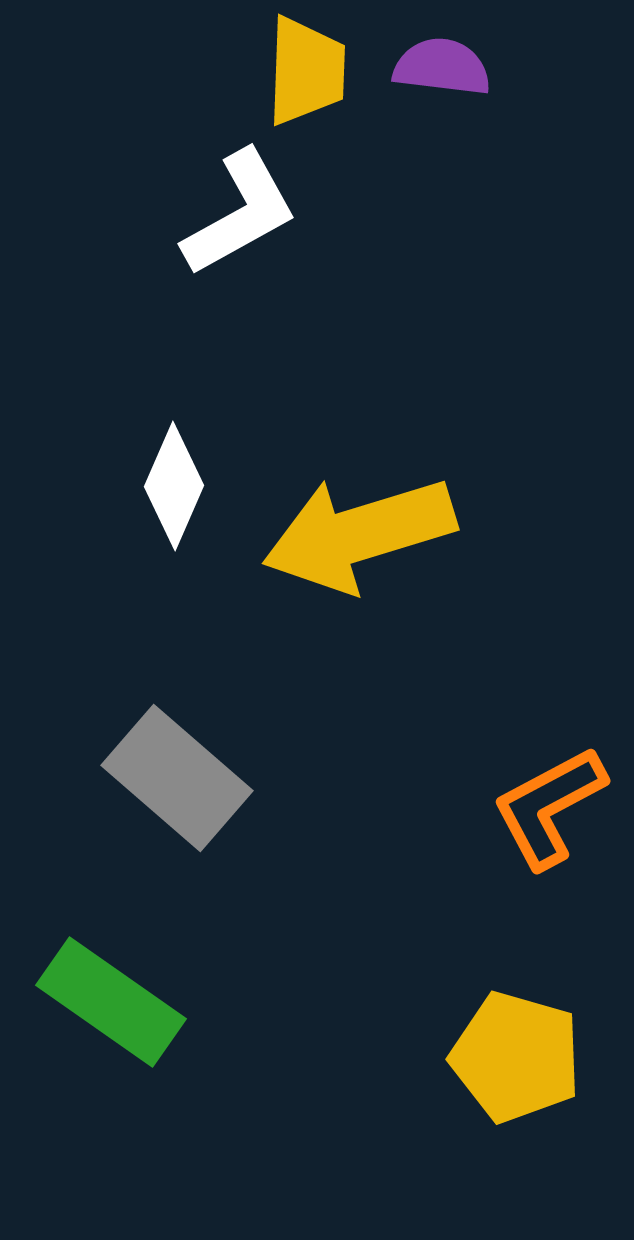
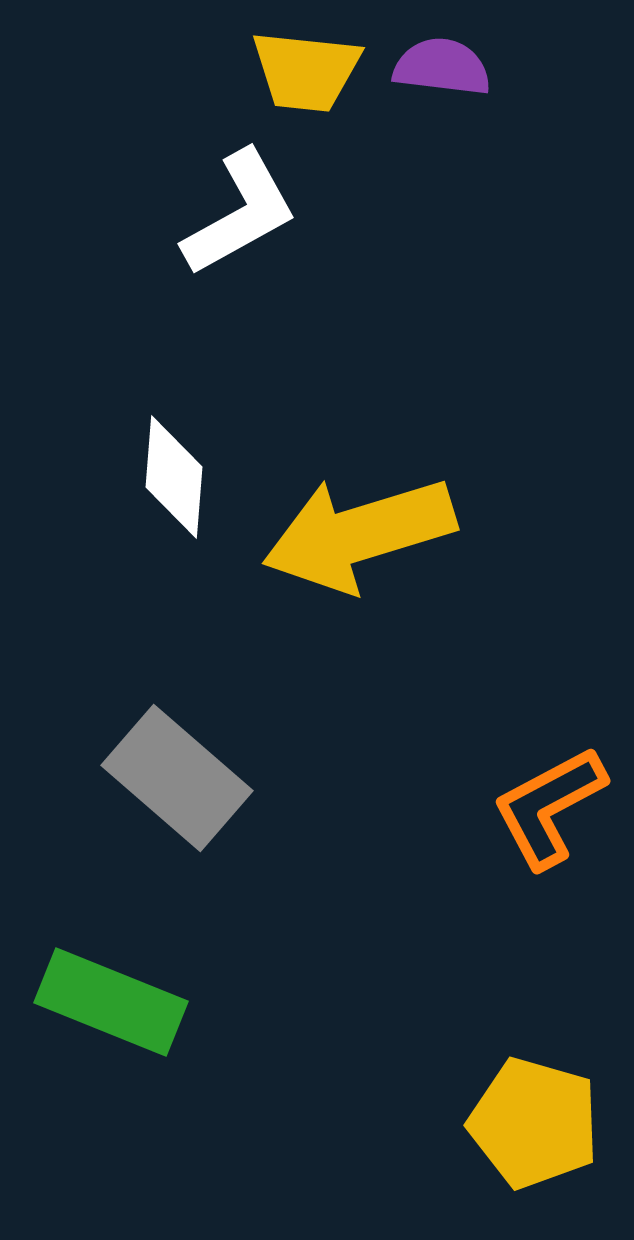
yellow trapezoid: rotated 94 degrees clockwise
white diamond: moved 9 px up; rotated 19 degrees counterclockwise
green rectangle: rotated 13 degrees counterclockwise
yellow pentagon: moved 18 px right, 66 px down
